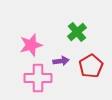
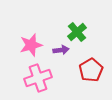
purple arrow: moved 11 px up
red pentagon: moved 4 px down
pink cross: rotated 20 degrees counterclockwise
